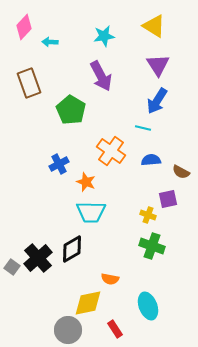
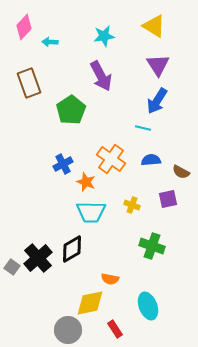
green pentagon: rotated 8 degrees clockwise
orange cross: moved 8 px down
blue cross: moved 4 px right
yellow cross: moved 16 px left, 10 px up
yellow diamond: moved 2 px right
